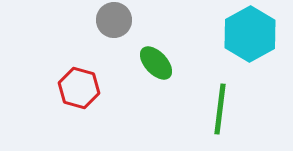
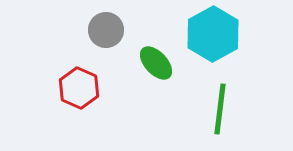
gray circle: moved 8 px left, 10 px down
cyan hexagon: moved 37 px left
red hexagon: rotated 9 degrees clockwise
